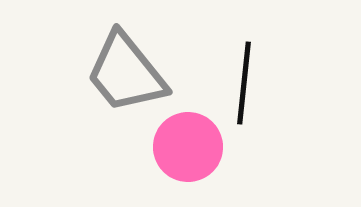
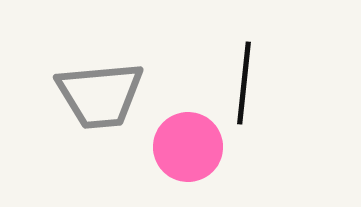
gray trapezoid: moved 26 px left, 22 px down; rotated 56 degrees counterclockwise
